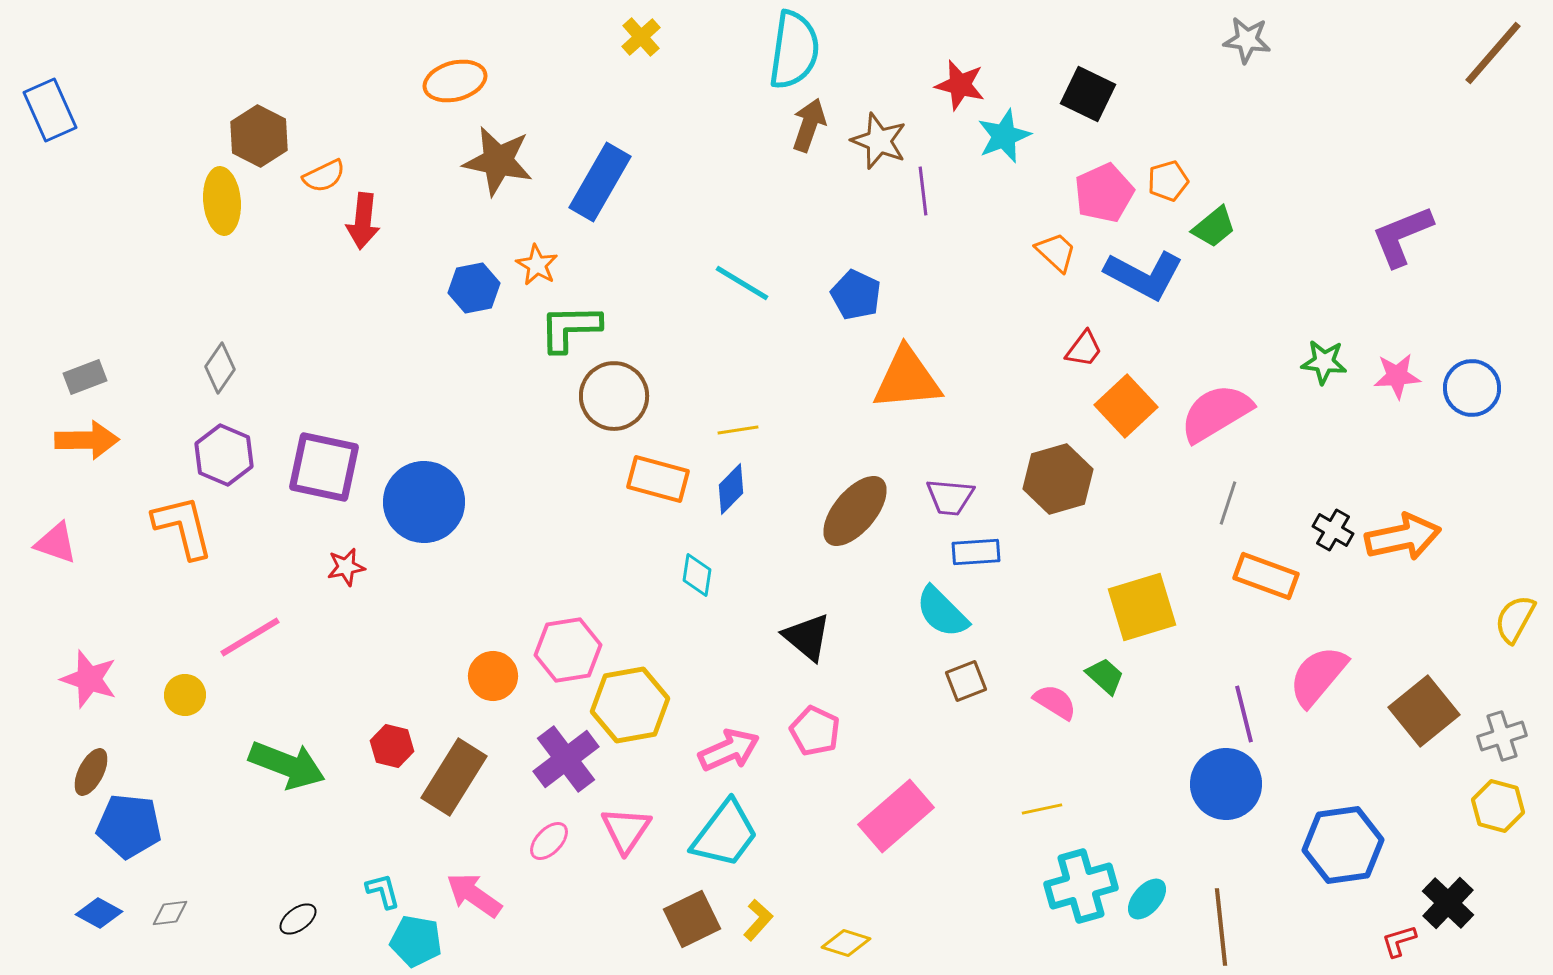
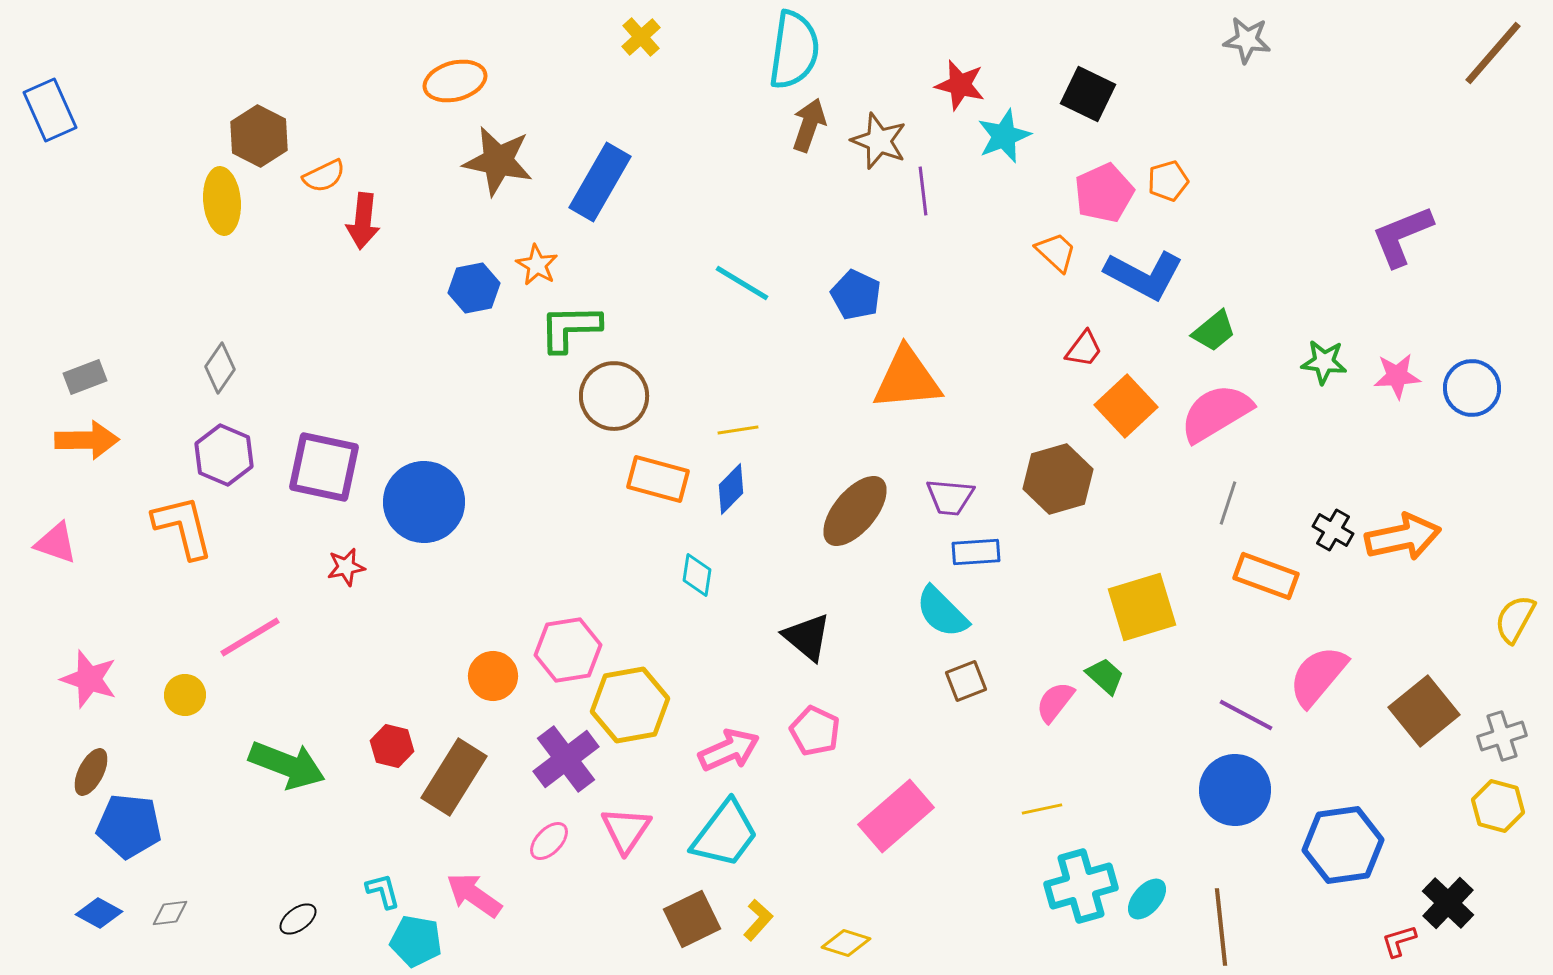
green trapezoid at (1214, 227): moved 104 px down
pink semicircle at (1055, 702): rotated 84 degrees counterclockwise
purple line at (1244, 714): moved 2 px right, 1 px down; rotated 48 degrees counterclockwise
blue circle at (1226, 784): moved 9 px right, 6 px down
